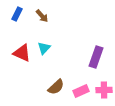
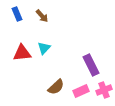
blue rectangle: rotated 48 degrees counterclockwise
red triangle: rotated 30 degrees counterclockwise
purple rectangle: moved 5 px left, 8 px down; rotated 45 degrees counterclockwise
pink cross: rotated 21 degrees counterclockwise
